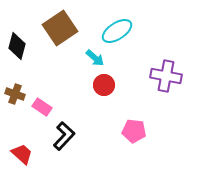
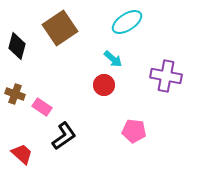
cyan ellipse: moved 10 px right, 9 px up
cyan arrow: moved 18 px right, 1 px down
black L-shape: rotated 12 degrees clockwise
